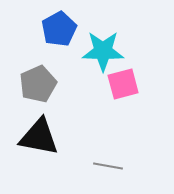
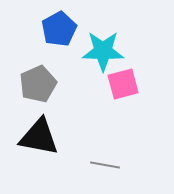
gray line: moved 3 px left, 1 px up
